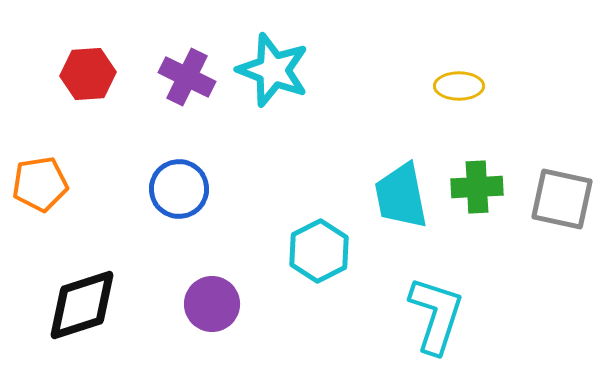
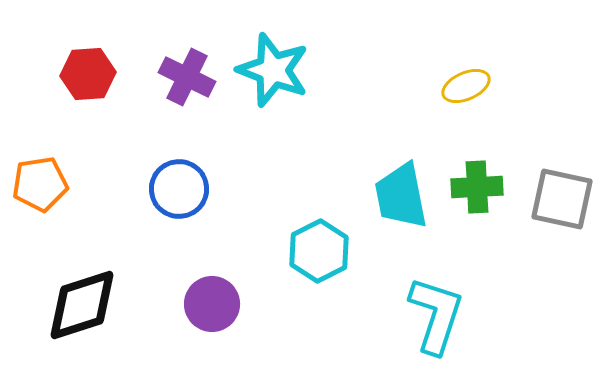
yellow ellipse: moved 7 px right; rotated 24 degrees counterclockwise
